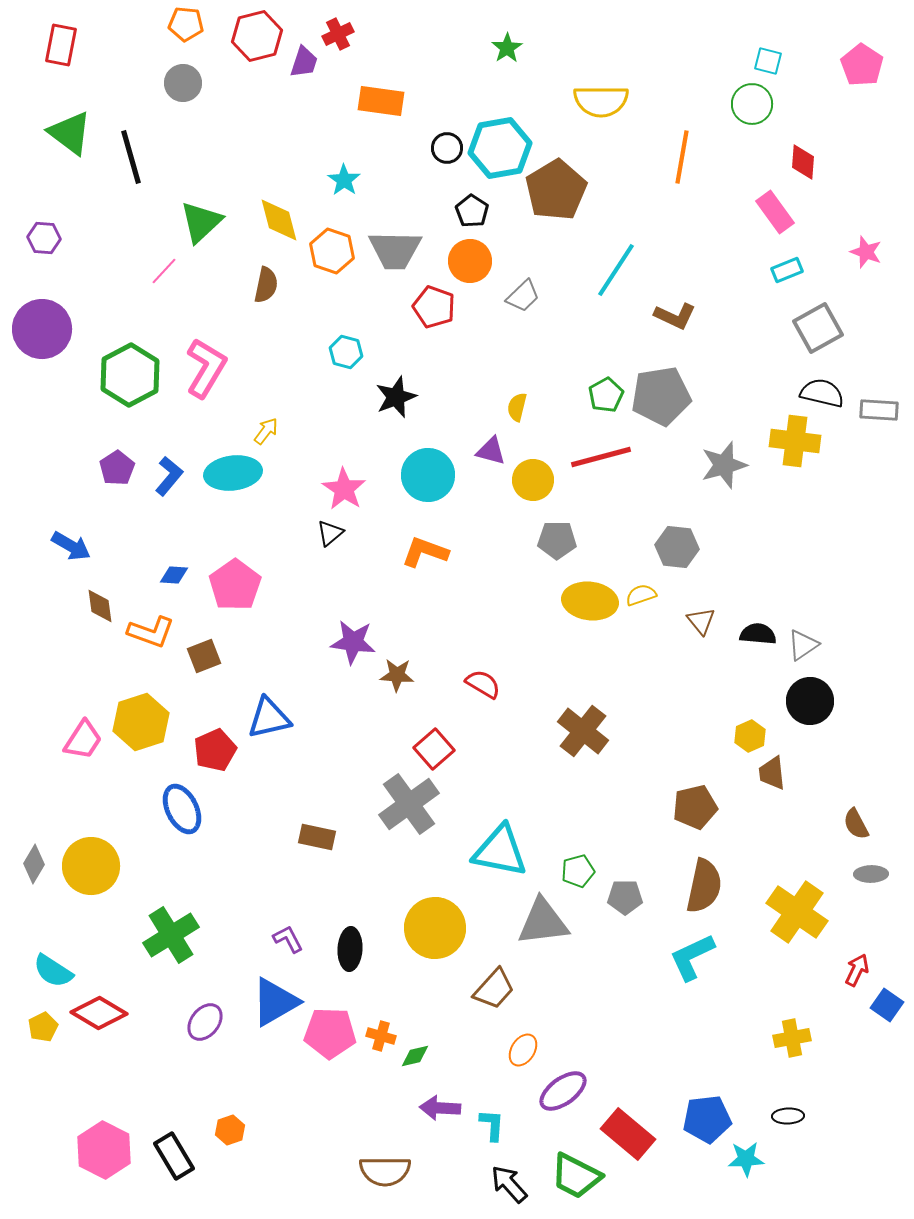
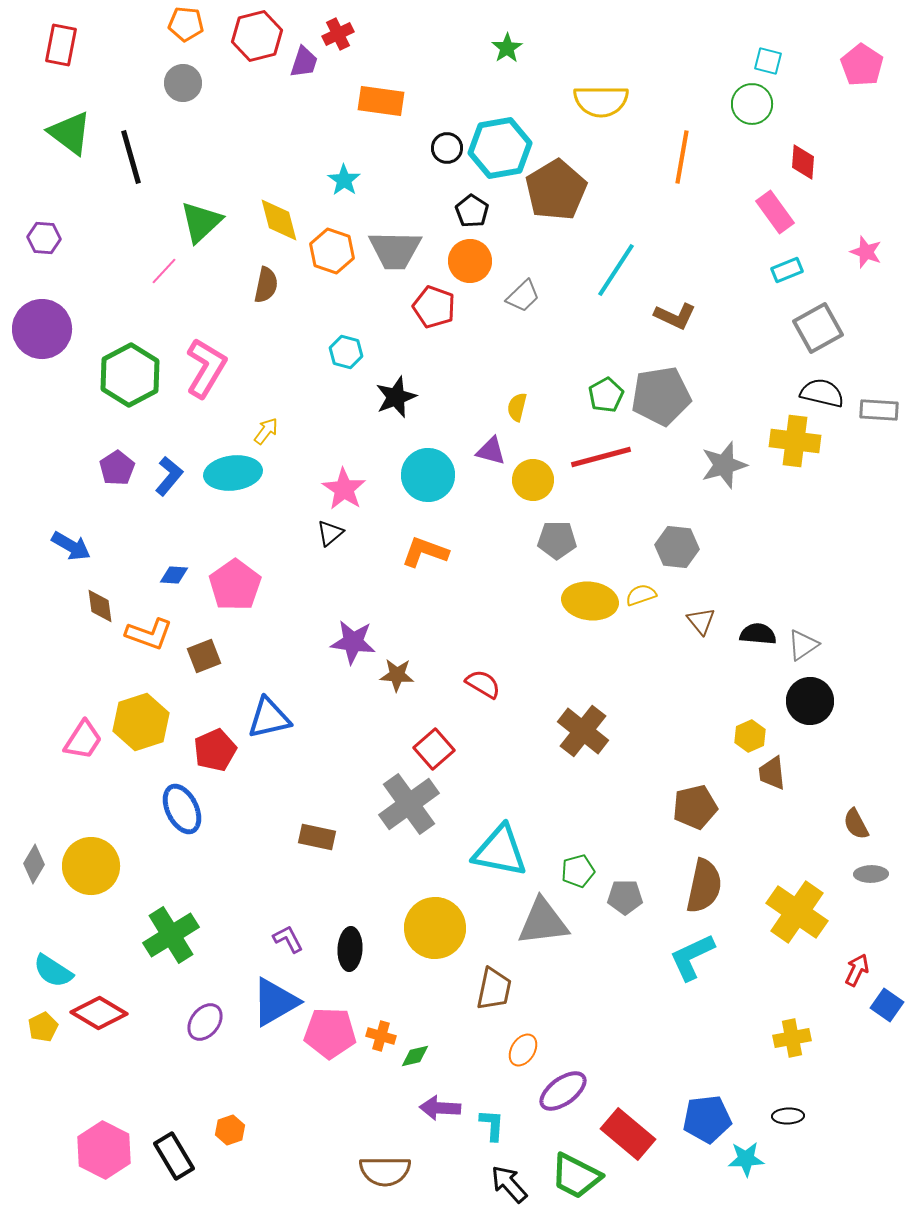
orange L-shape at (151, 632): moved 2 px left, 2 px down
brown trapezoid at (494, 989): rotated 30 degrees counterclockwise
